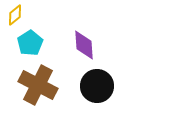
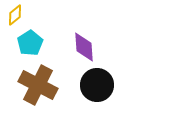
purple diamond: moved 2 px down
black circle: moved 1 px up
